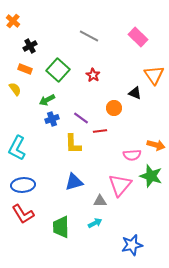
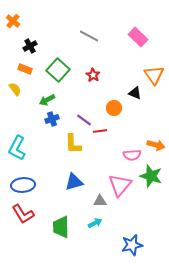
purple line: moved 3 px right, 2 px down
